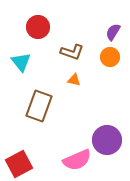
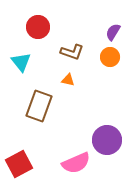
orange triangle: moved 6 px left
pink semicircle: moved 1 px left, 3 px down
